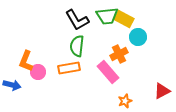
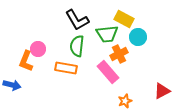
green trapezoid: moved 18 px down
orange rectangle: moved 3 px left; rotated 20 degrees clockwise
pink circle: moved 23 px up
